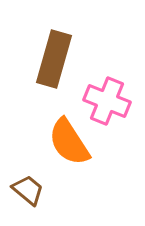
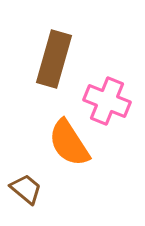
orange semicircle: moved 1 px down
brown trapezoid: moved 2 px left, 1 px up
